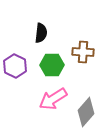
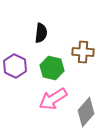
green hexagon: moved 3 px down; rotated 15 degrees clockwise
